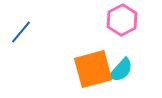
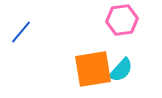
pink hexagon: rotated 20 degrees clockwise
orange square: rotated 6 degrees clockwise
